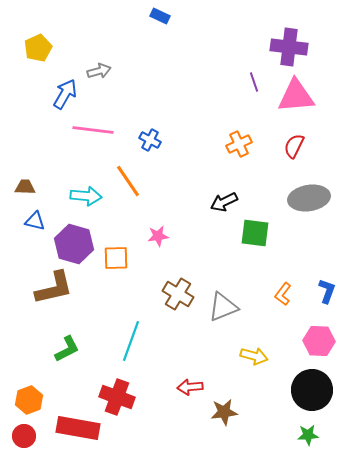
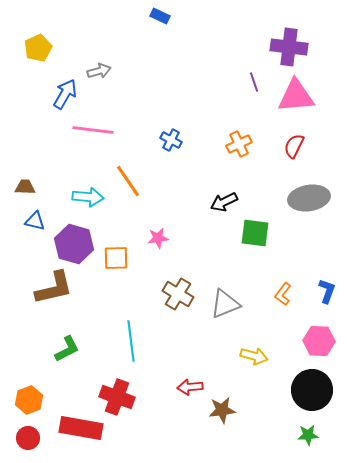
blue cross: moved 21 px right
cyan arrow: moved 2 px right, 1 px down
pink star: moved 2 px down
gray triangle: moved 2 px right, 3 px up
cyan line: rotated 27 degrees counterclockwise
brown star: moved 2 px left, 2 px up
red rectangle: moved 3 px right
red circle: moved 4 px right, 2 px down
